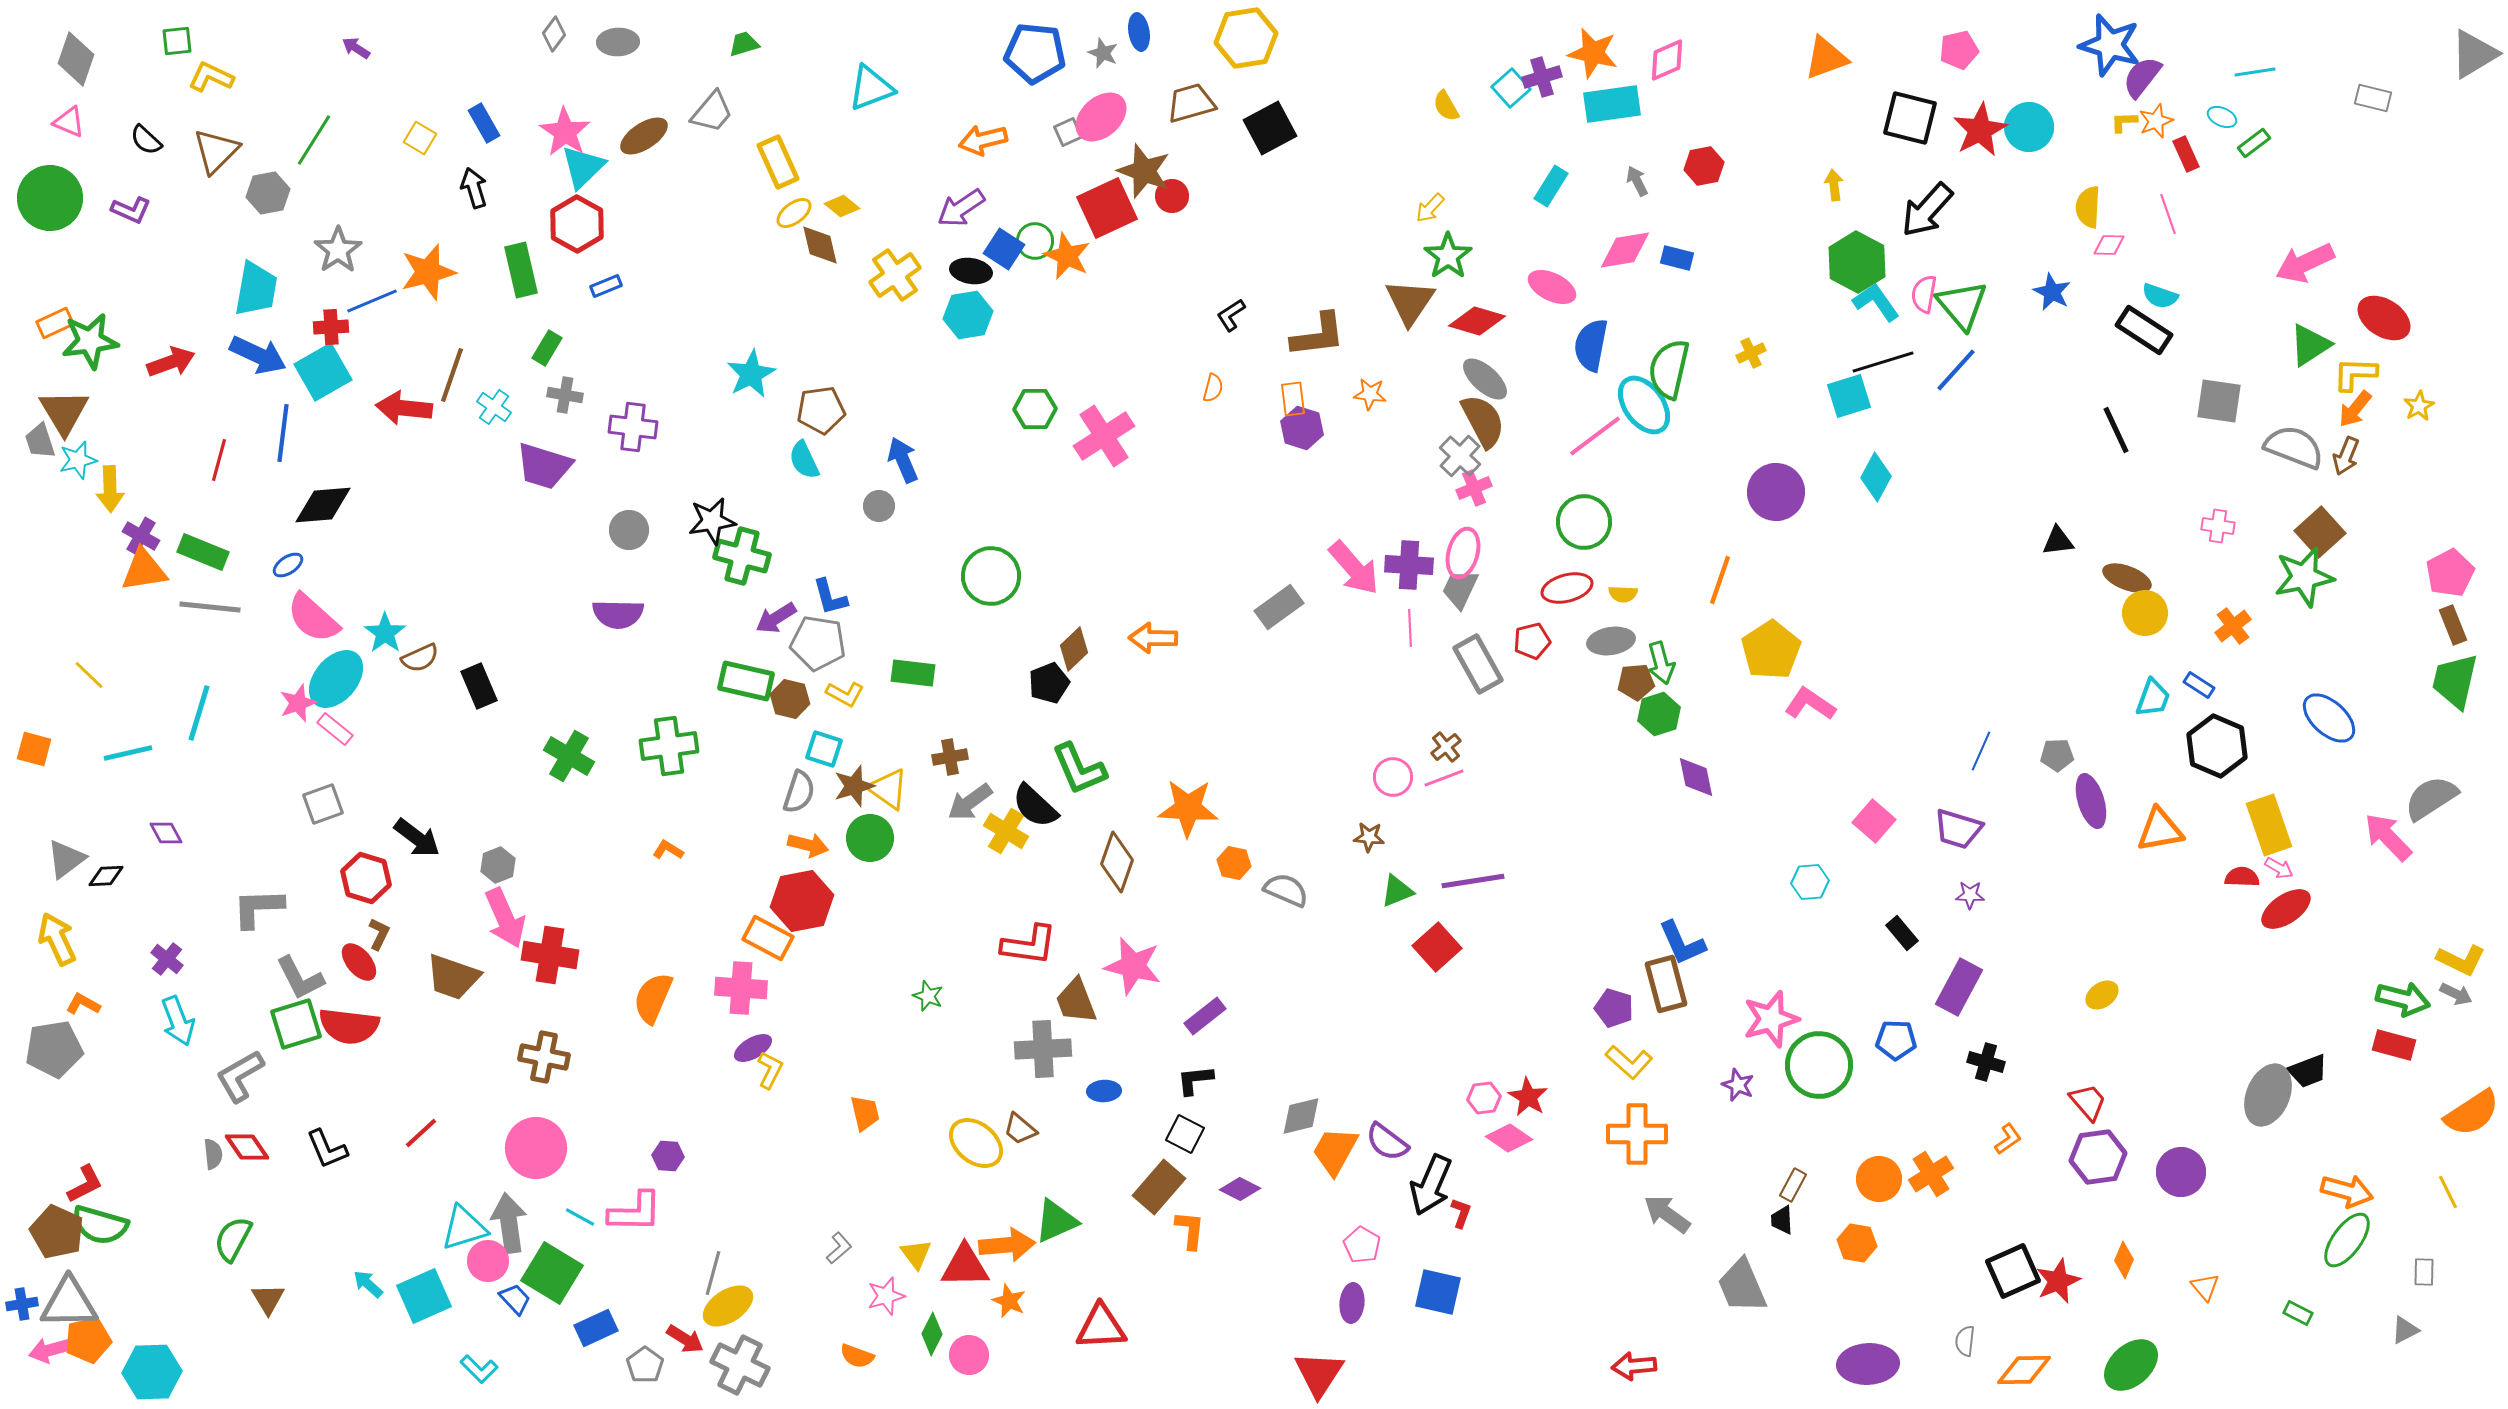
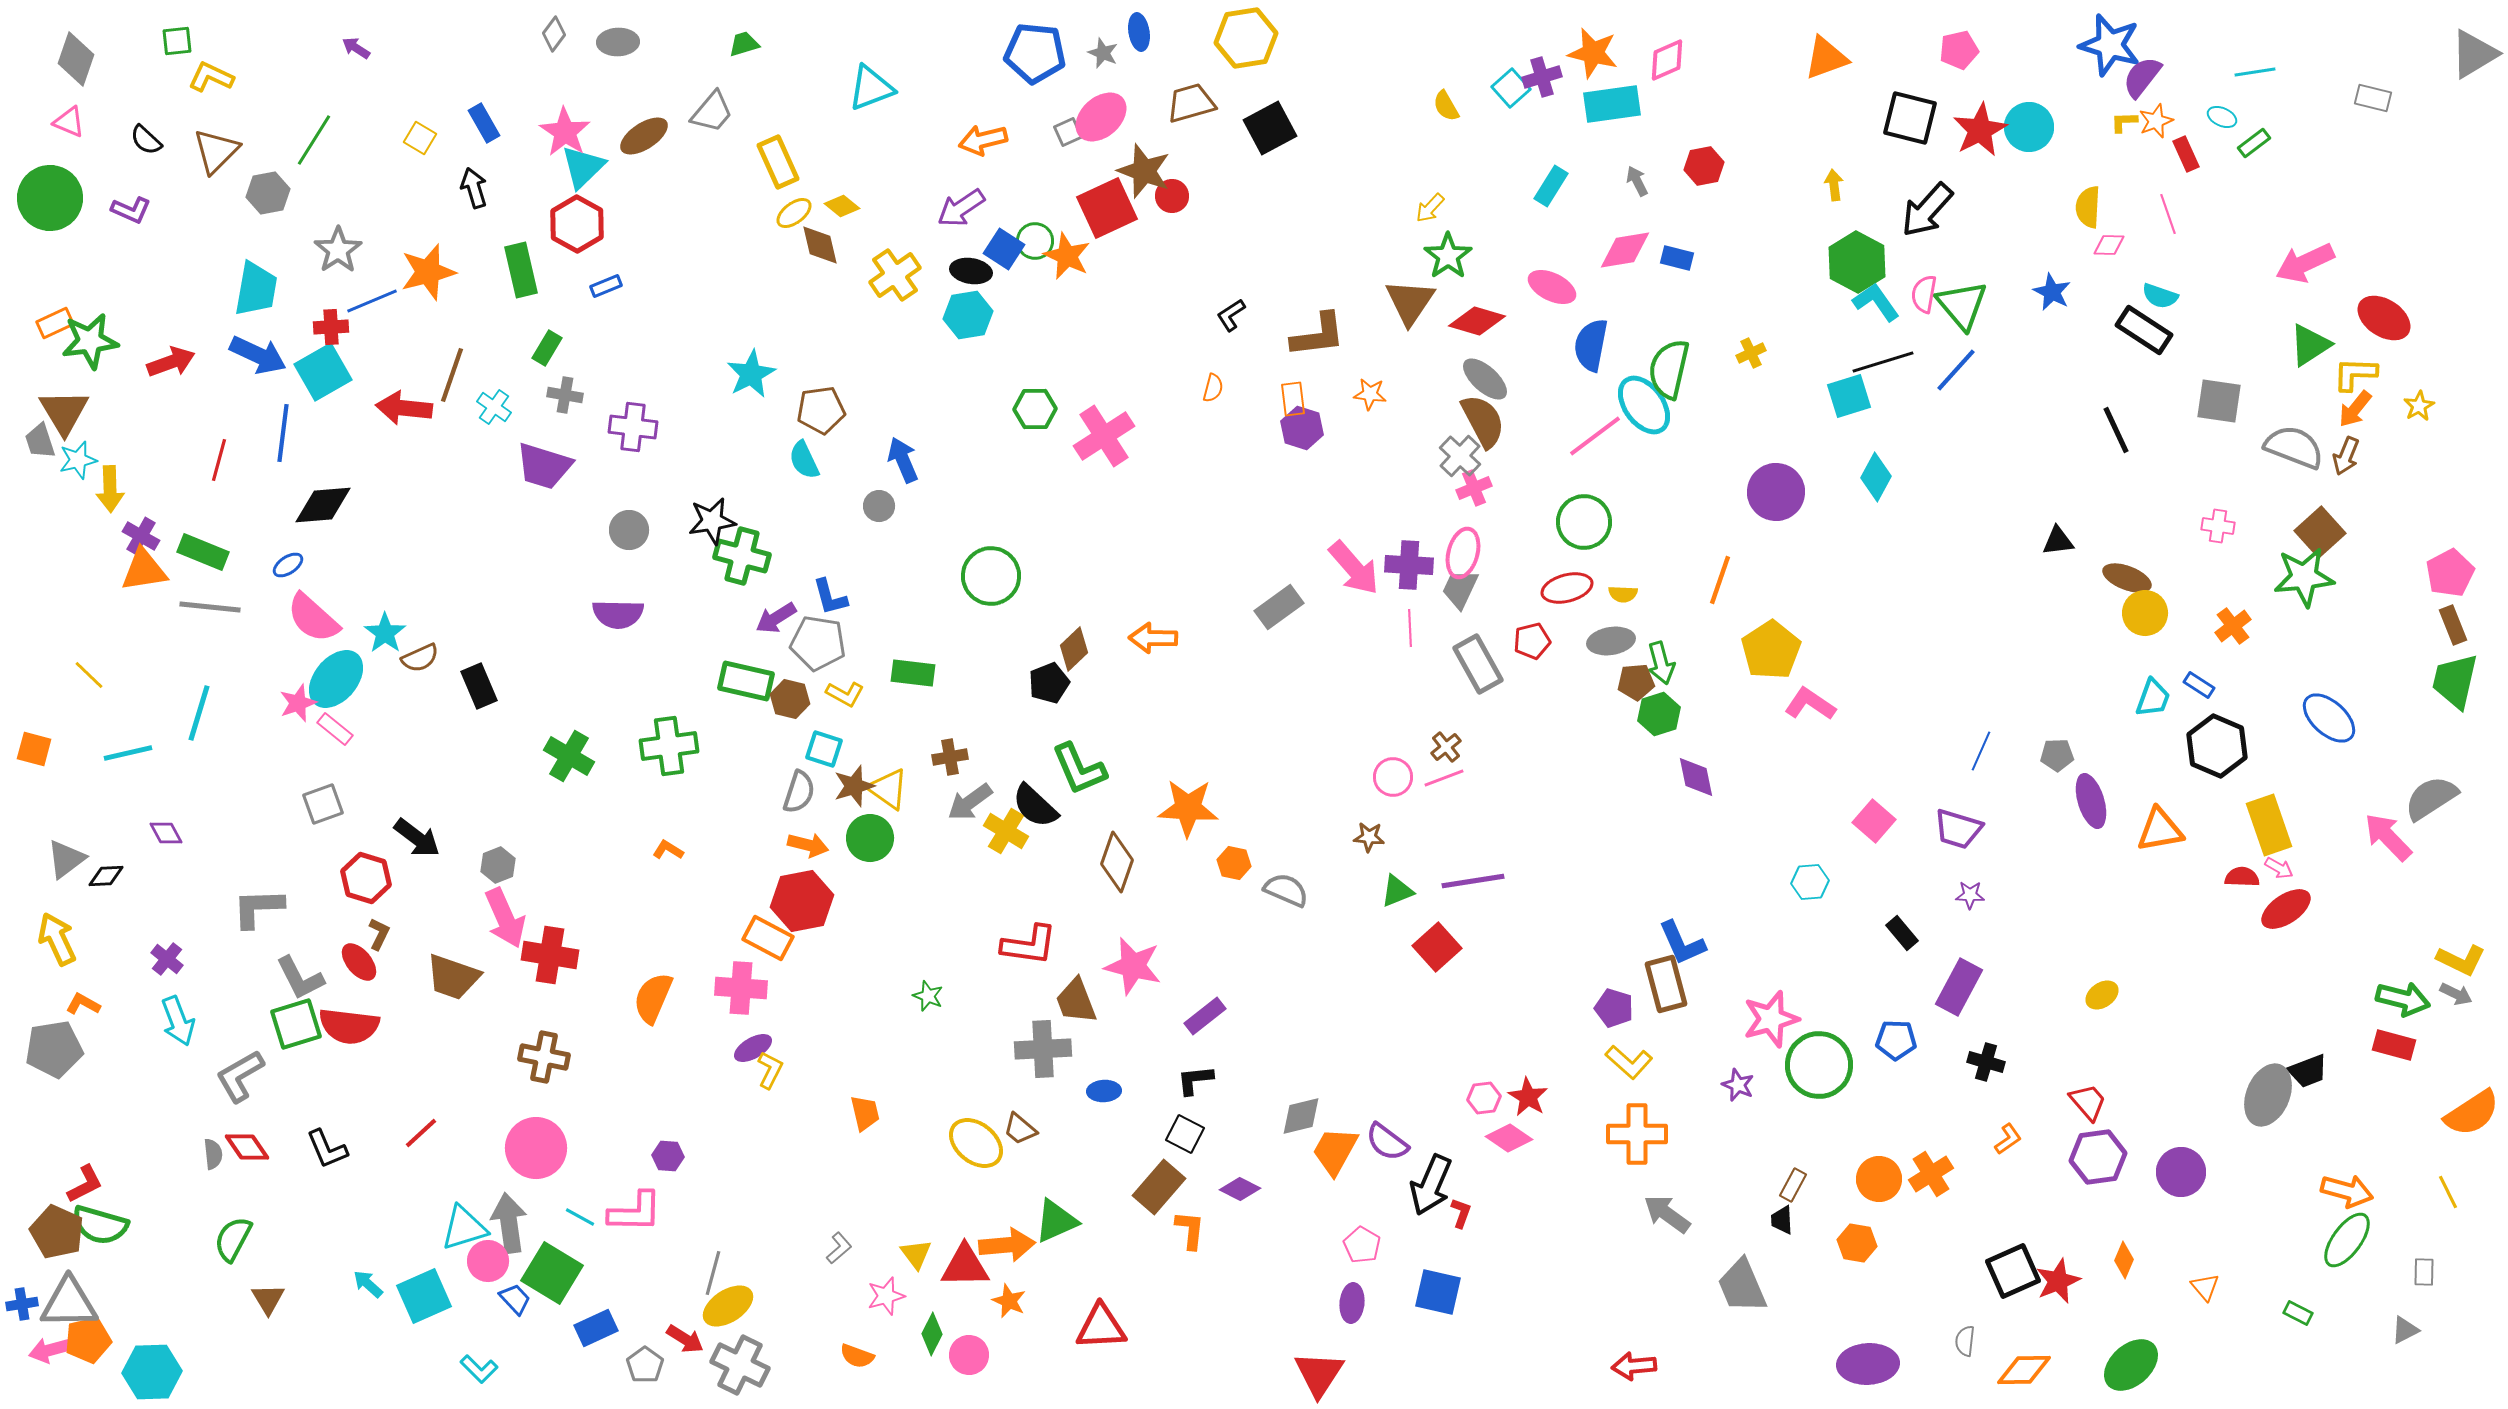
green star at (2304, 577): rotated 6 degrees clockwise
